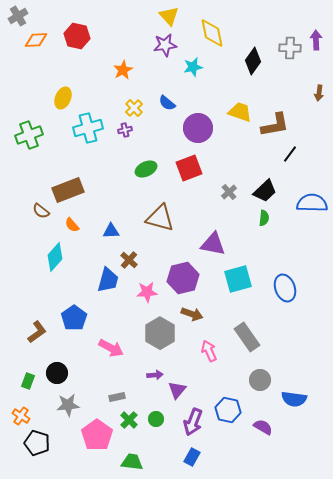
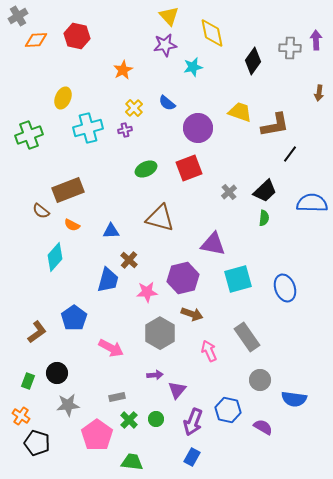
orange semicircle at (72, 225): rotated 21 degrees counterclockwise
